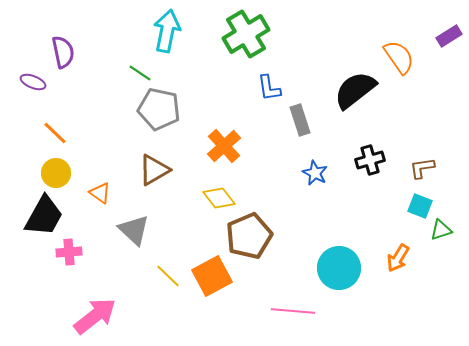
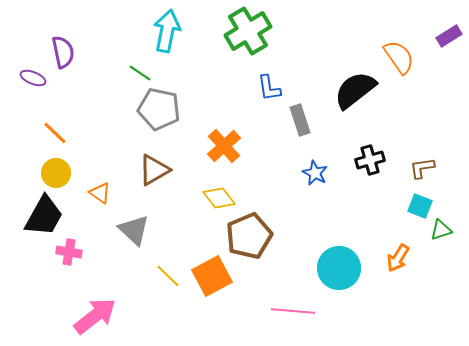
green cross: moved 2 px right, 3 px up
purple ellipse: moved 4 px up
pink cross: rotated 15 degrees clockwise
